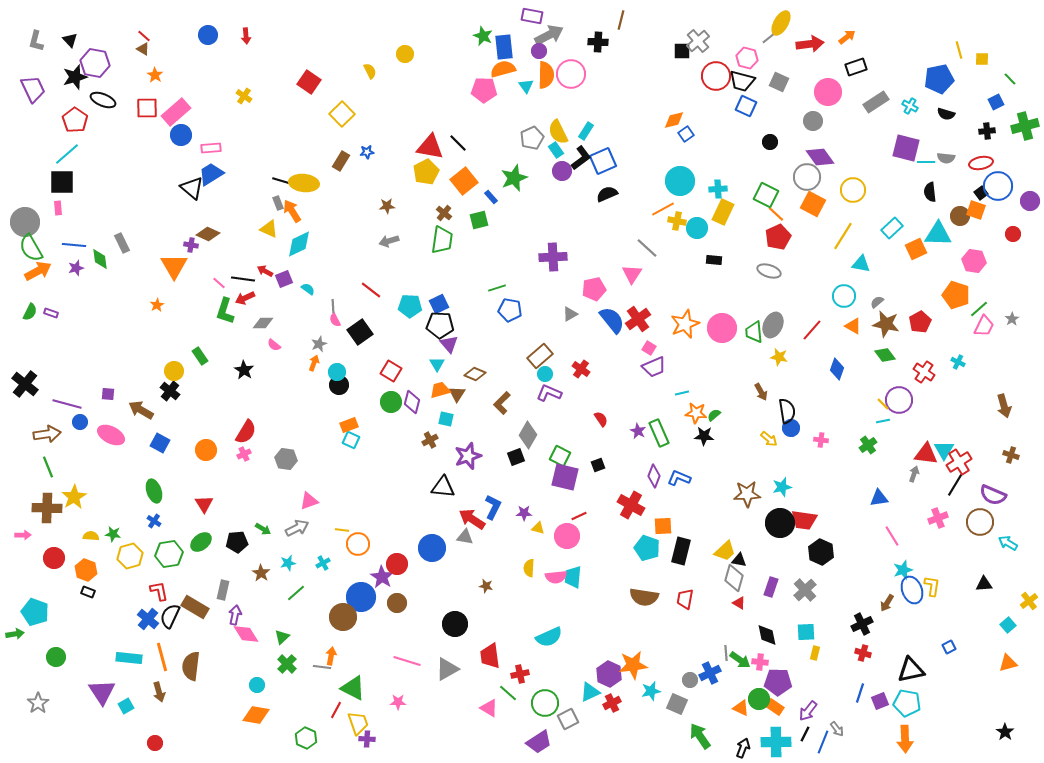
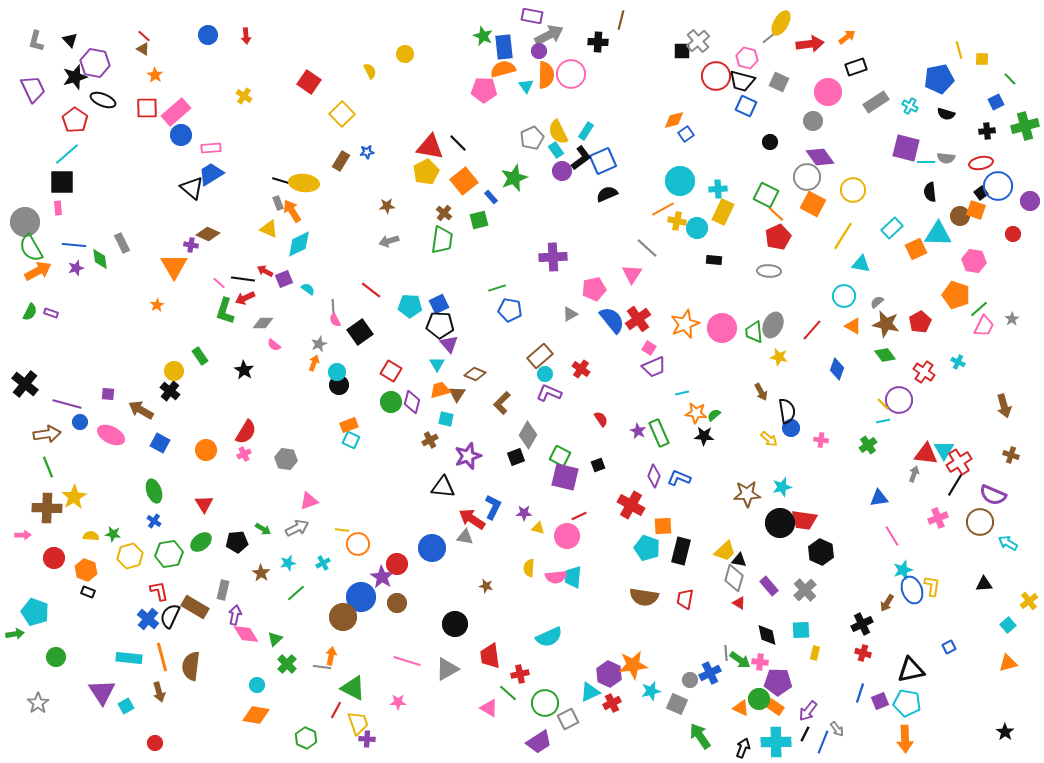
gray ellipse at (769, 271): rotated 15 degrees counterclockwise
purple rectangle at (771, 587): moved 2 px left, 1 px up; rotated 60 degrees counterclockwise
cyan square at (806, 632): moved 5 px left, 2 px up
green triangle at (282, 637): moved 7 px left, 2 px down
